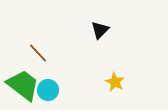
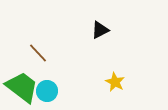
black triangle: rotated 18 degrees clockwise
green trapezoid: moved 1 px left, 2 px down
cyan circle: moved 1 px left, 1 px down
